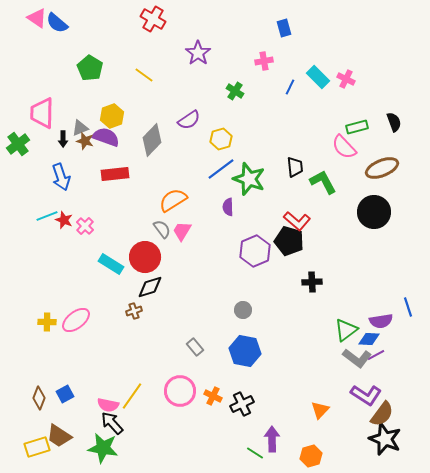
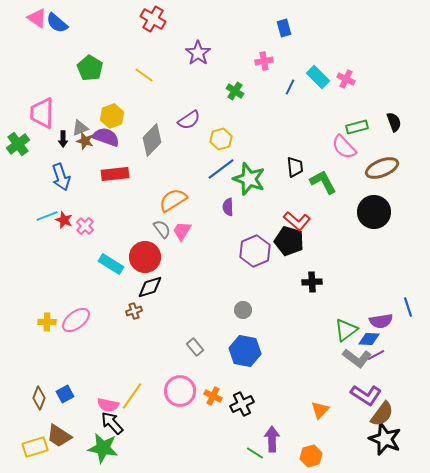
yellow rectangle at (37, 447): moved 2 px left
